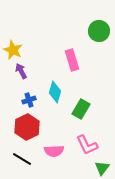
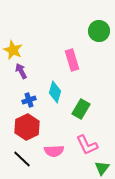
black line: rotated 12 degrees clockwise
